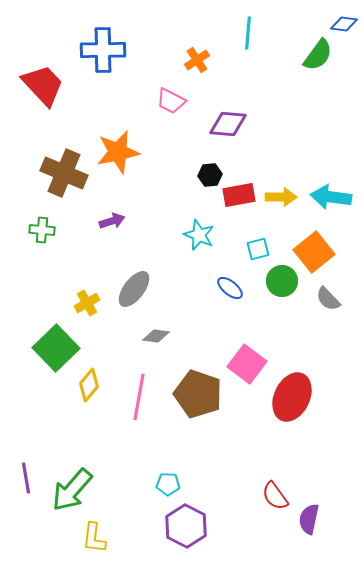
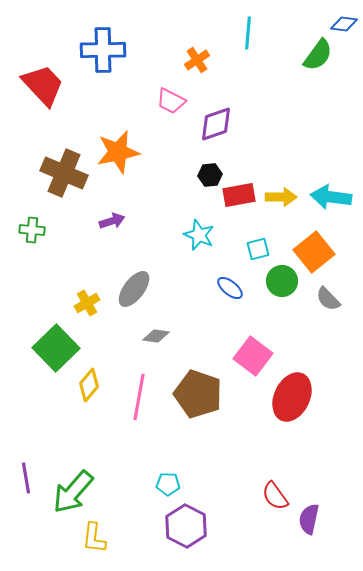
purple diamond: moved 12 px left; rotated 24 degrees counterclockwise
green cross: moved 10 px left
pink square: moved 6 px right, 8 px up
green arrow: moved 1 px right, 2 px down
